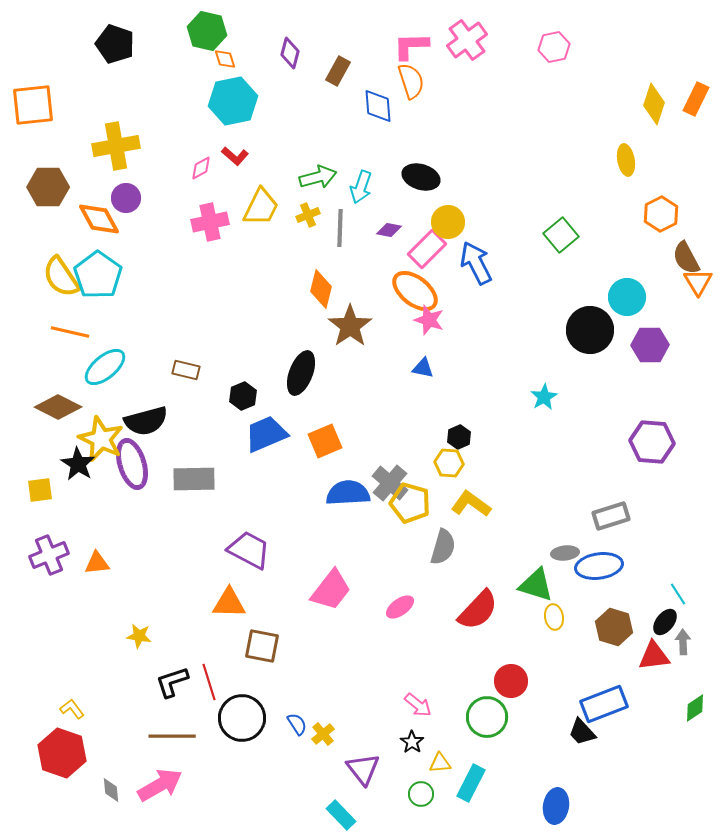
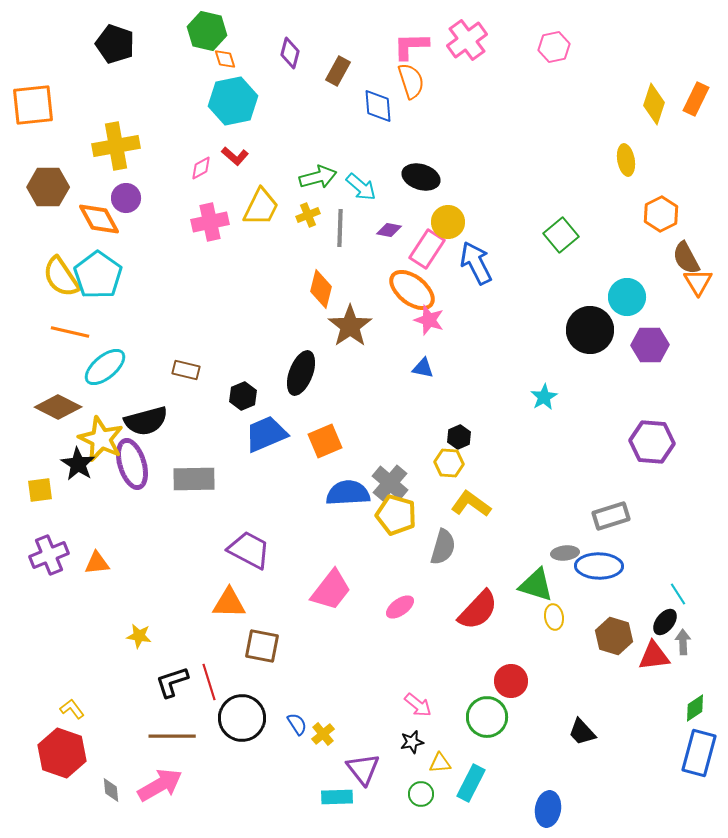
cyan arrow at (361, 187): rotated 68 degrees counterclockwise
pink rectangle at (427, 249): rotated 12 degrees counterclockwise
orange ellipse at (415, 291): moved 3 px left, 1 px up
yellow pentagon at (410, 503): moved 14 px left, 12 px down
blue ellipse at (599, 566): rotated 9 degrees clockwise
brown hexagon at (614, 627): moved 9 px down
blue rectangle at (604, 704): moved 95 px right, 49 px down; rotated 54 degrees counterclockwise
black star at (412, 742): rotated 25 degrees clockwise
blue ellipse at (556, 806): moved 8 px left, 3 px down
cyan rectangle at (341, 815): moved 4 px left, 18 px up; rotated 48 degrees counterclockwise
